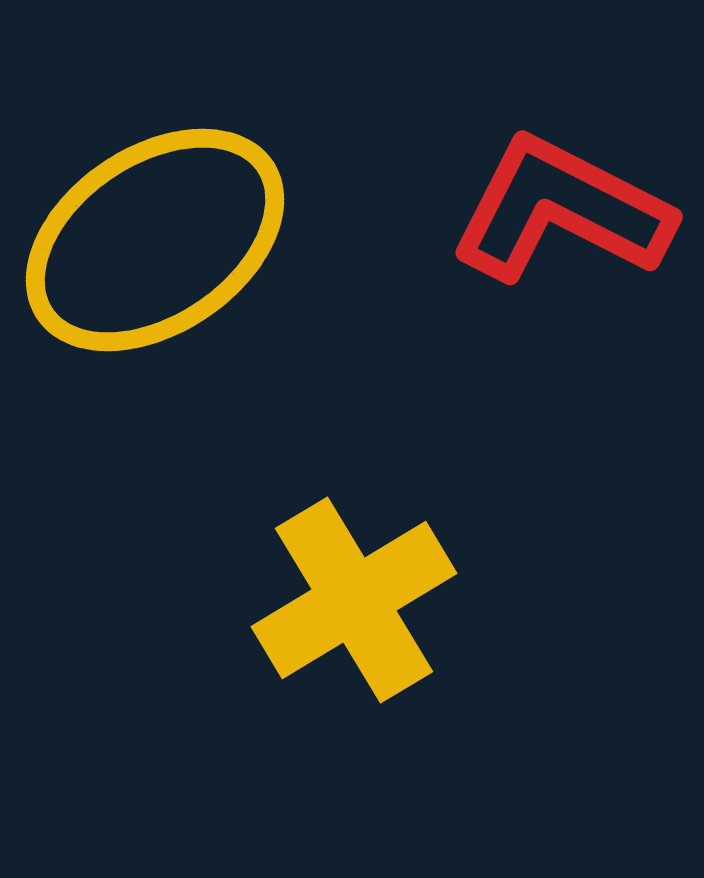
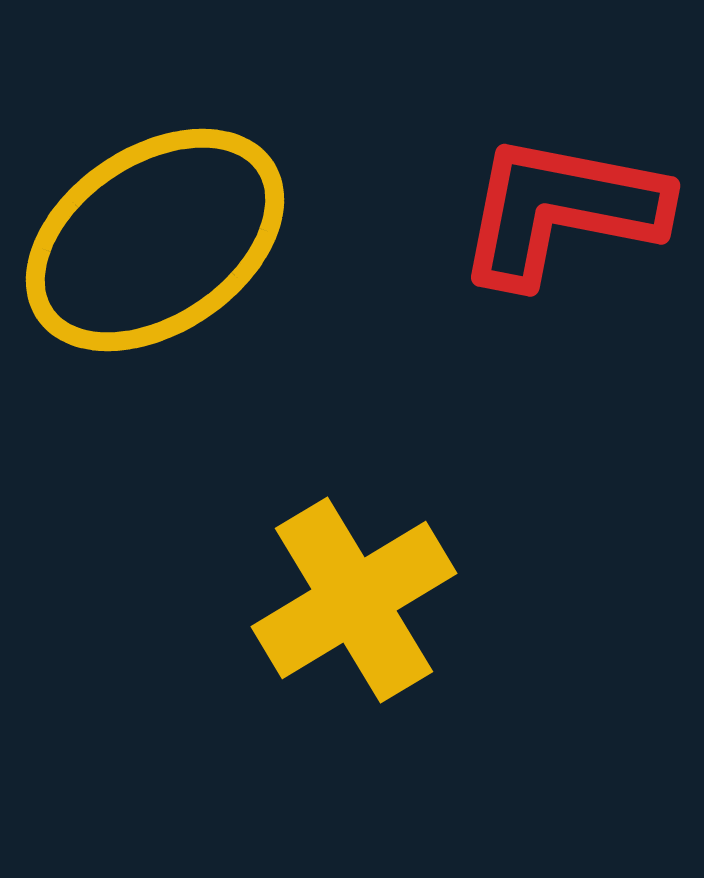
red L-shape: rotated 16 degrees counterclockwise
